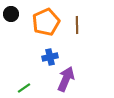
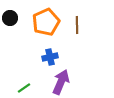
black circle: moved 1 px left, 4 px down
purple arrow: moved 5 px left, 3 px down
